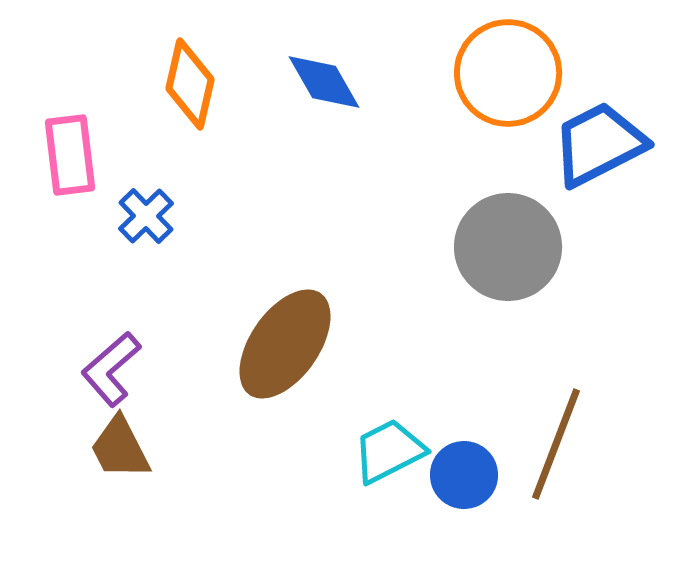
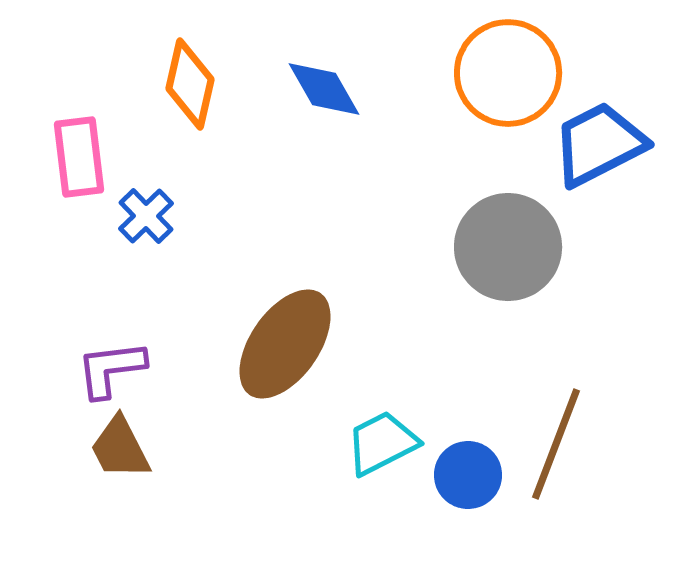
blue diamond: moved 7 px down
pink rectangle: moved 9 px right, 2 px down
purple L-shape: rotated 34 degrees clockwise
cyan trapezoid: moved 7 px left, 8 px up
blue circle: moved 4 px right
